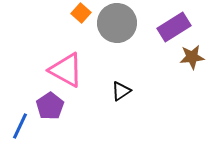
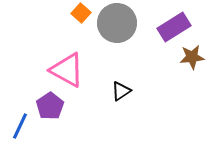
pink triangle: moved 1 px right
